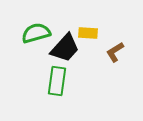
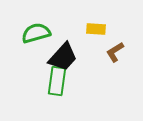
yellow rectangle: moved 8 px right, 4 px up
black trapezoid: moved 2 px left, 9 px down
